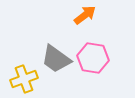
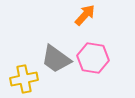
orange arrow: rotated 10 degrees counterclockwise
yellow cross: rotated 8 degrees clockwise
